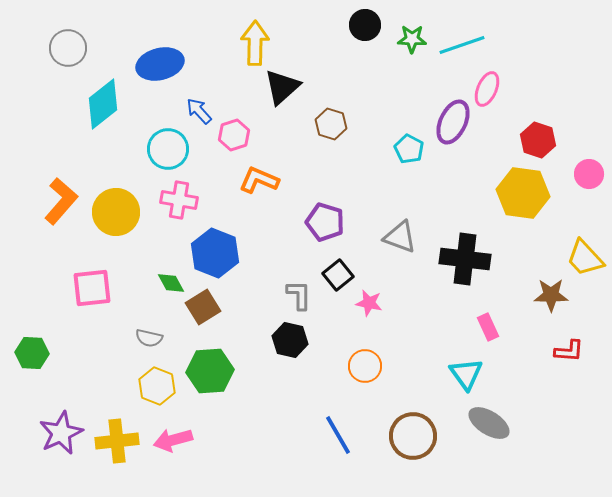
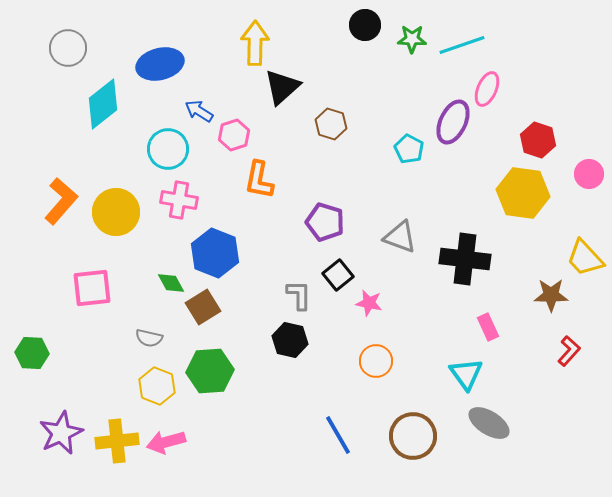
blue arrow at (199, 111): rotated 16 degrees counterclockwise
orange L-shape at (259, 180): rotated 102 degrees counterclockwise
red L-shape at (569, 351): rotated 52 degrees counterclockwise
orange circle at (365, 366): moved 11 px right, 5 px up
pink arrow at (173, 440): moved 7 px left, 2 px down
